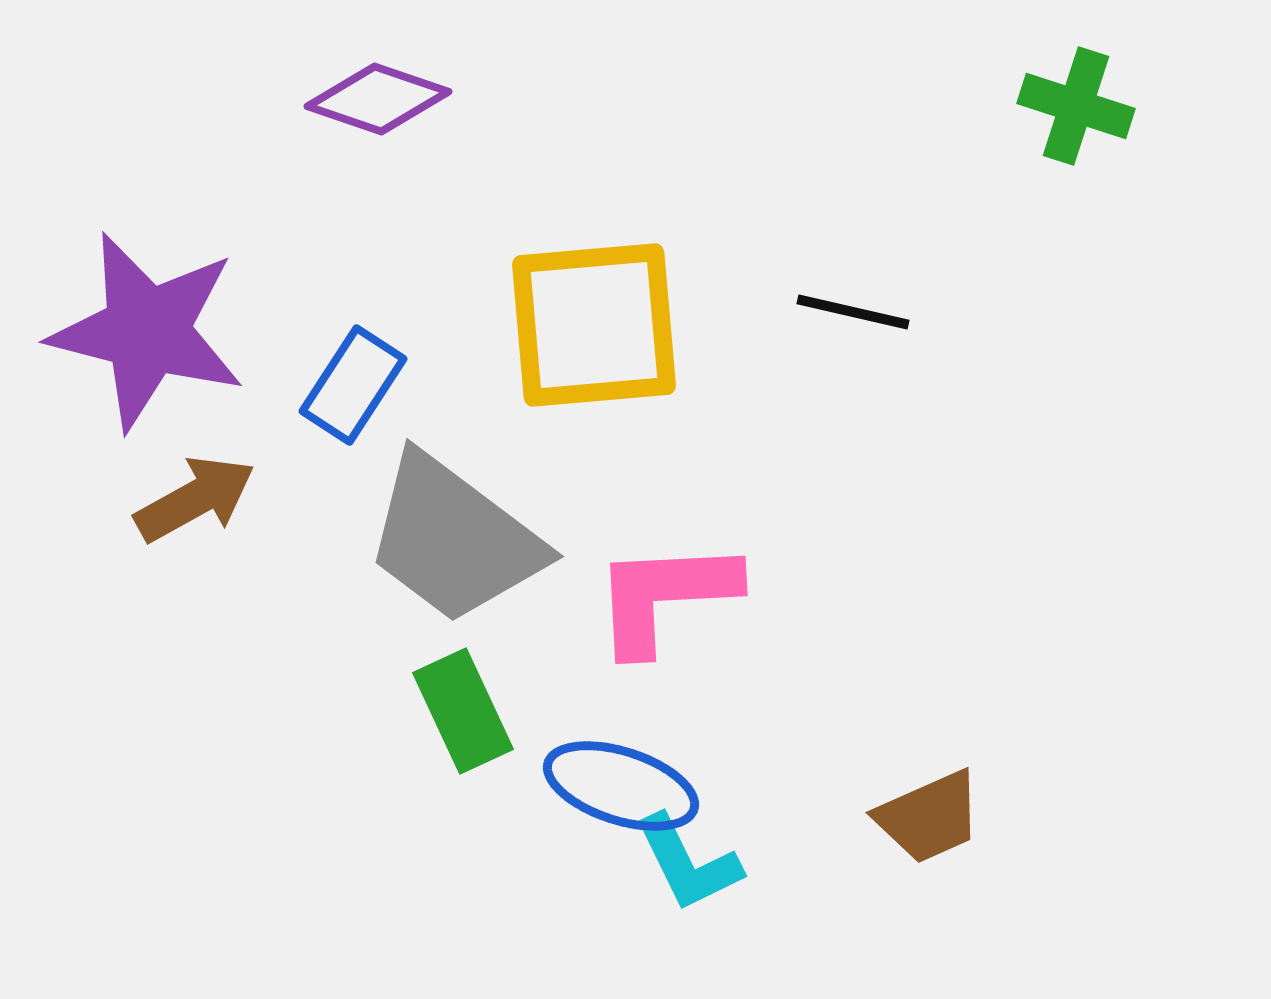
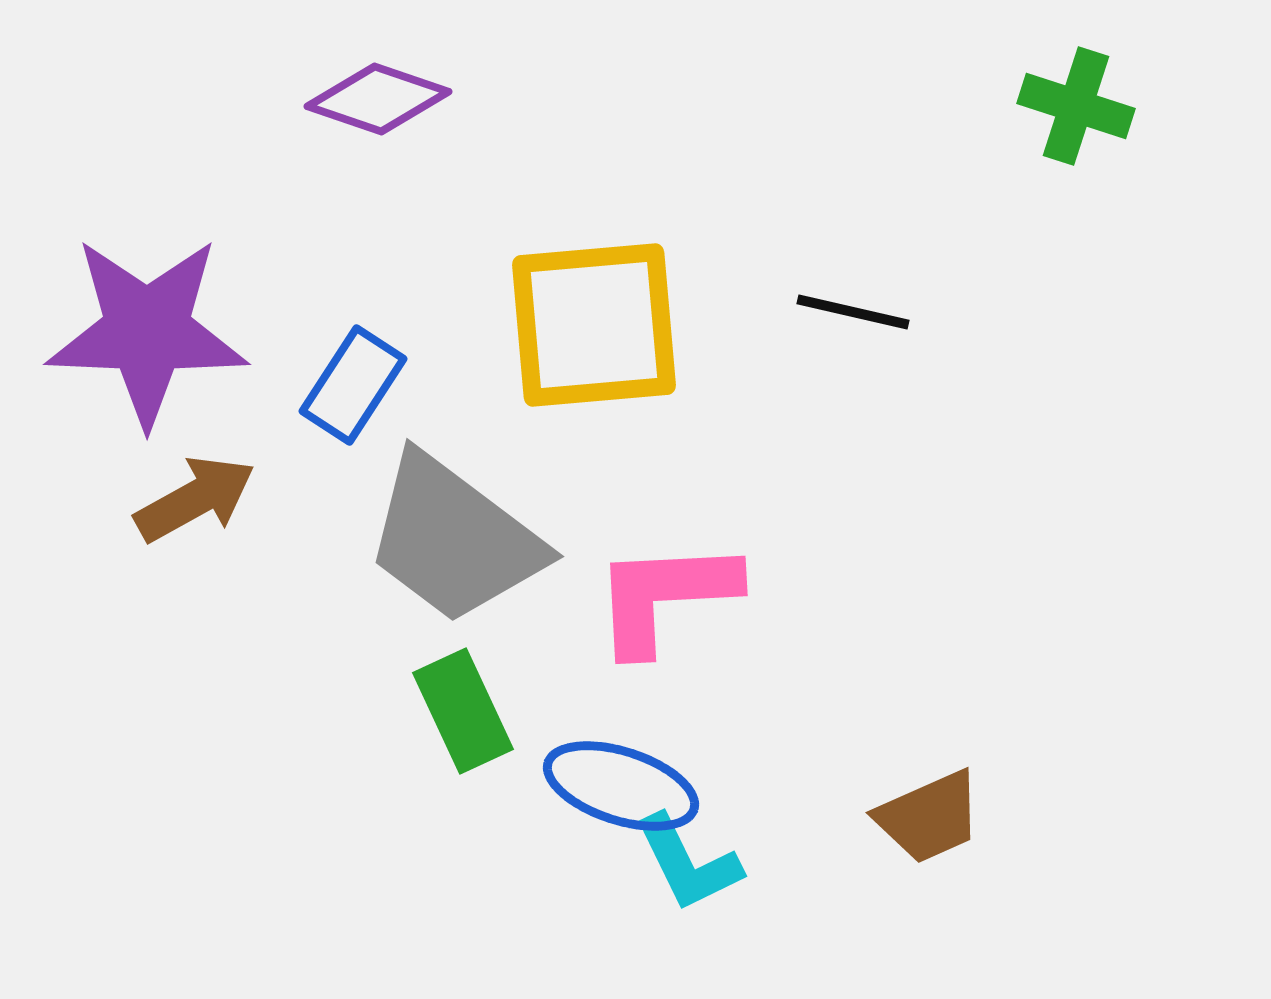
purple star: rotated 12 degrees counterclockwise
